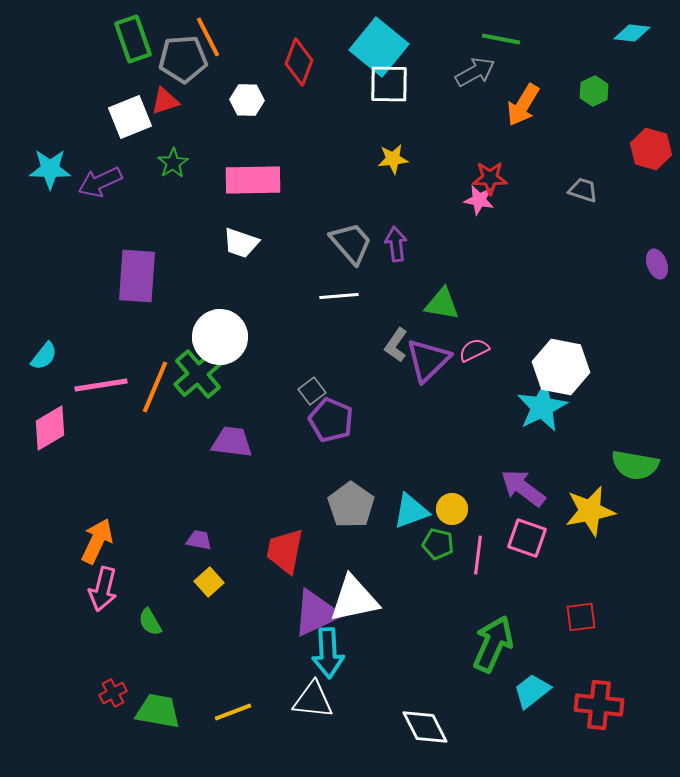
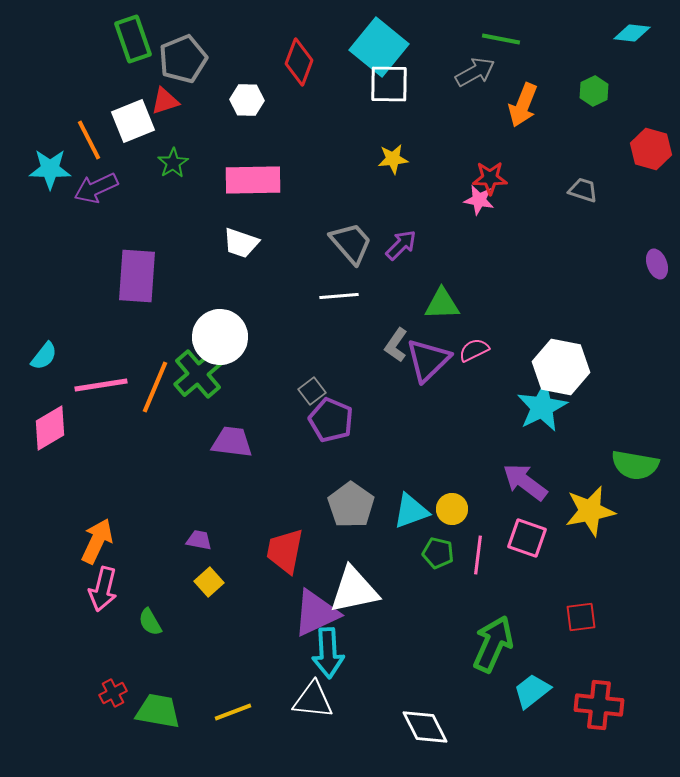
orange line at (208, 37): moved 119 px left, 103 px down
gray pentagon at (183, 59): rotated 18 degrees counterclockwise
orange arrow at (523, 105): rotated 9 degrees counterclockwise
white square at (130, 117): moved 3 px right, 4 px down
purple arrow at (100, 182): moved 4 px left, 6 px down
purple arrow at (396, 244): moved 5 px right, 1 px down; rotated 52 degrees clockwise
green triangle at (442, 304): rotated 12 degrees counterclockwise
purple arrow at (523, 488): moved 2 px right, 6 px up
green pentagon at (438, 544): moved 9 px down
white triangle at (354, 599): moved 9 px up
